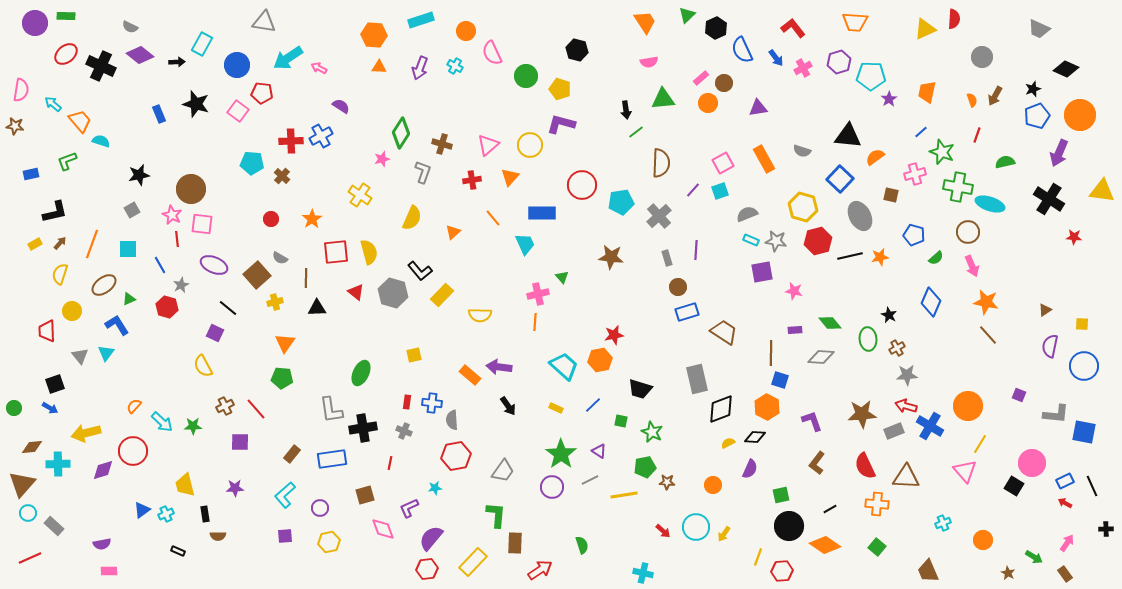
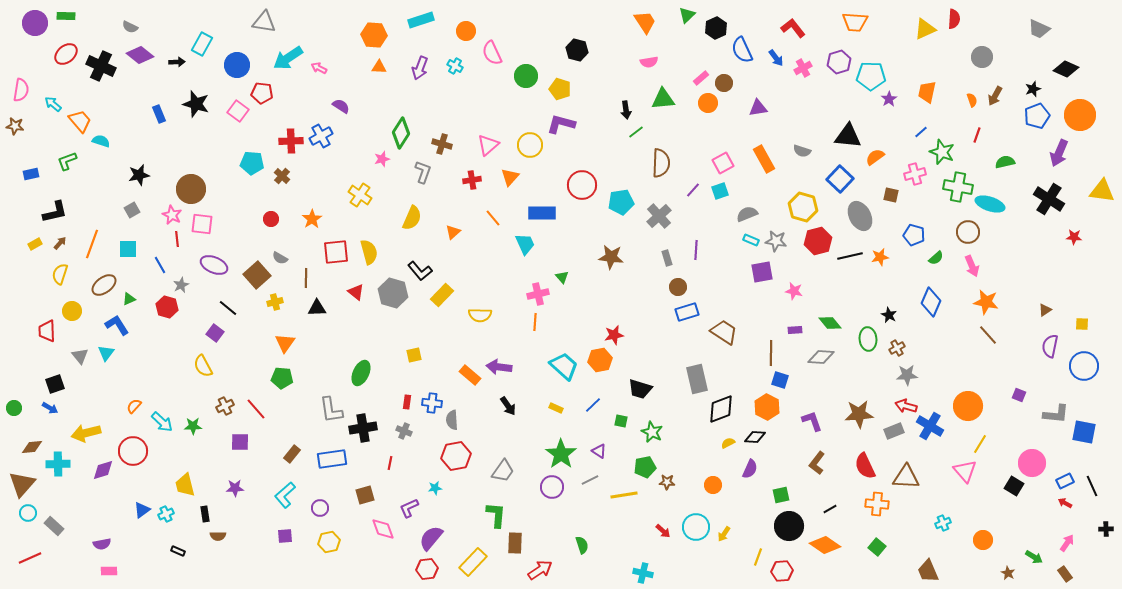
purple square at (215, 333): rotated 12 degrees clockwise
brown star at (862, 414): moved 3 px left
